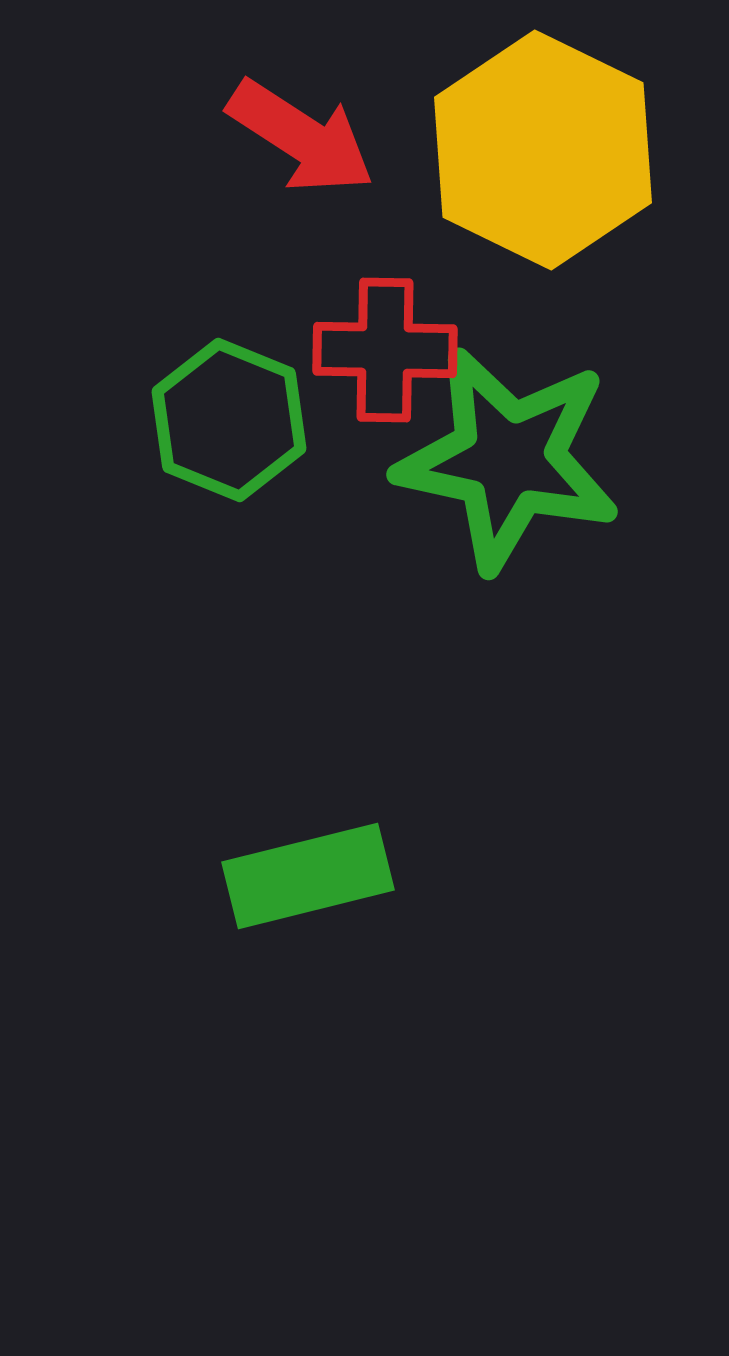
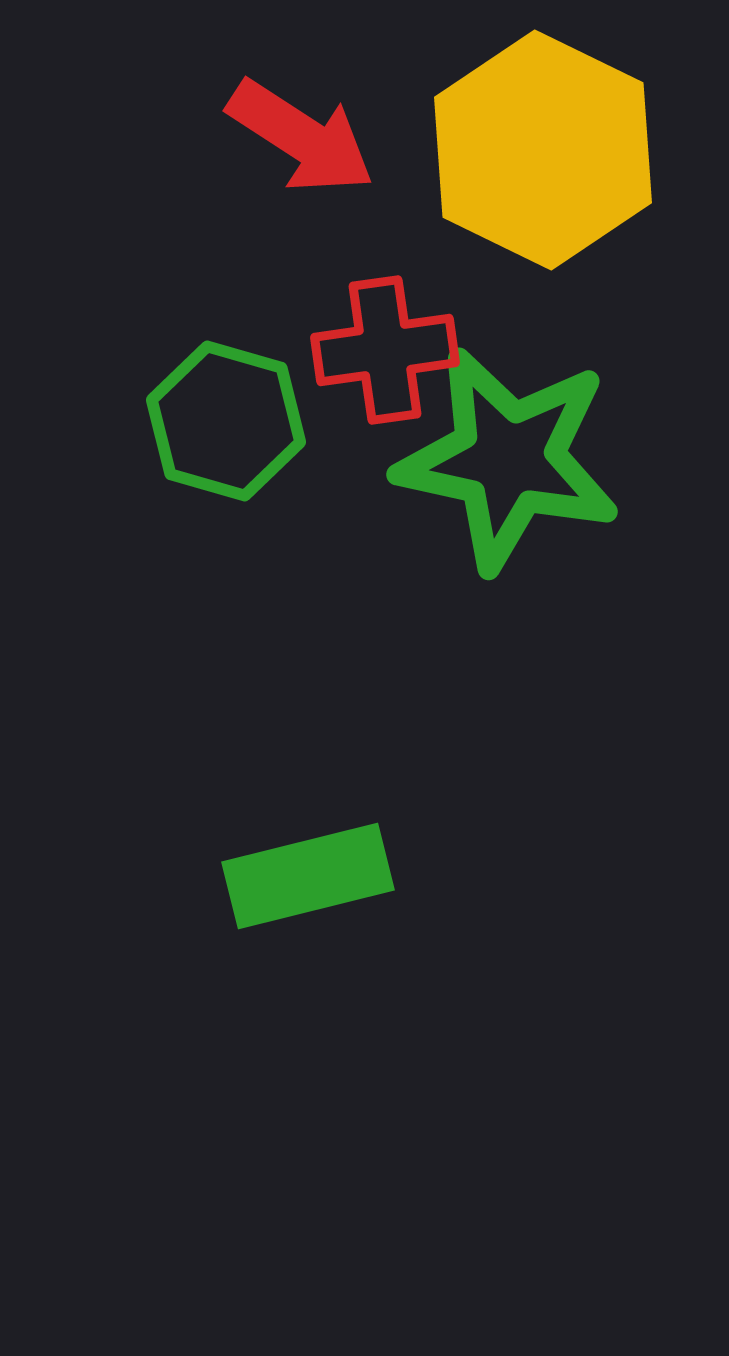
red cross: rotated 9 degrees counterclockwise
green hexagon: moved 3 px left, 1 px down; rotated 6 degrees counterclockwise
